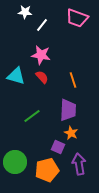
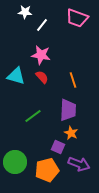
green line: moved 1 px right
purple arrow: rotated 120 degrees clockwise
